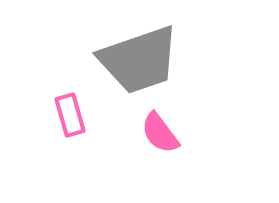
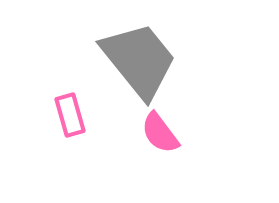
gray trapezoid: rotated 110 degrees counterclockwise
